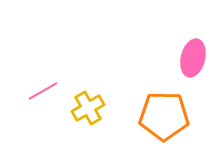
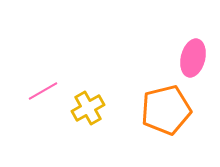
orange pentagon: moved 2 px right, 6 px up; rotated 15 degrees counterclockwise
